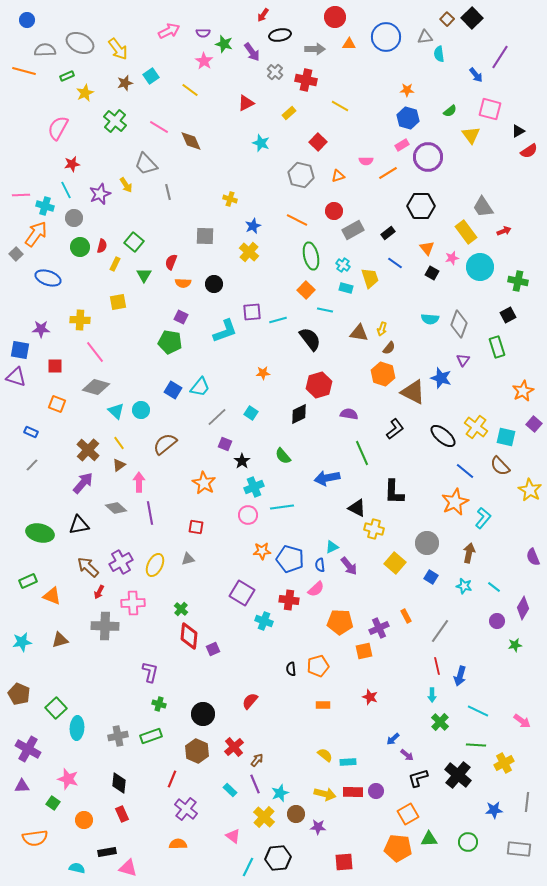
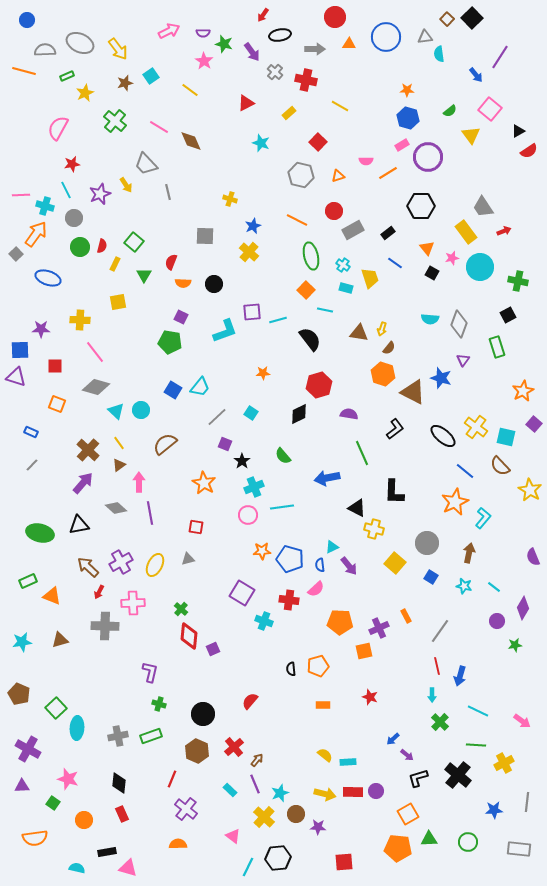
pink square at (490, 109): rotated 25 degrees clockwise
blue square at (20, 350): rotated 12 degrees counterclockwise
